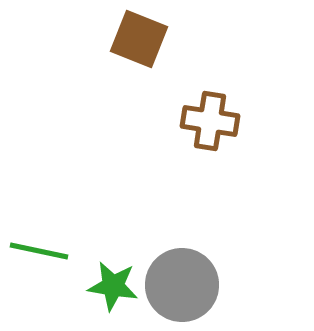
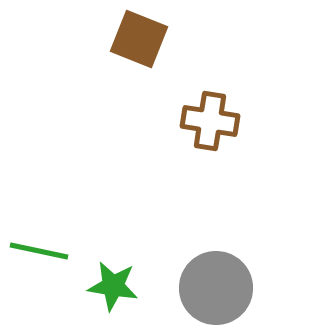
gray circle: moved 34 px right, 3 px down
